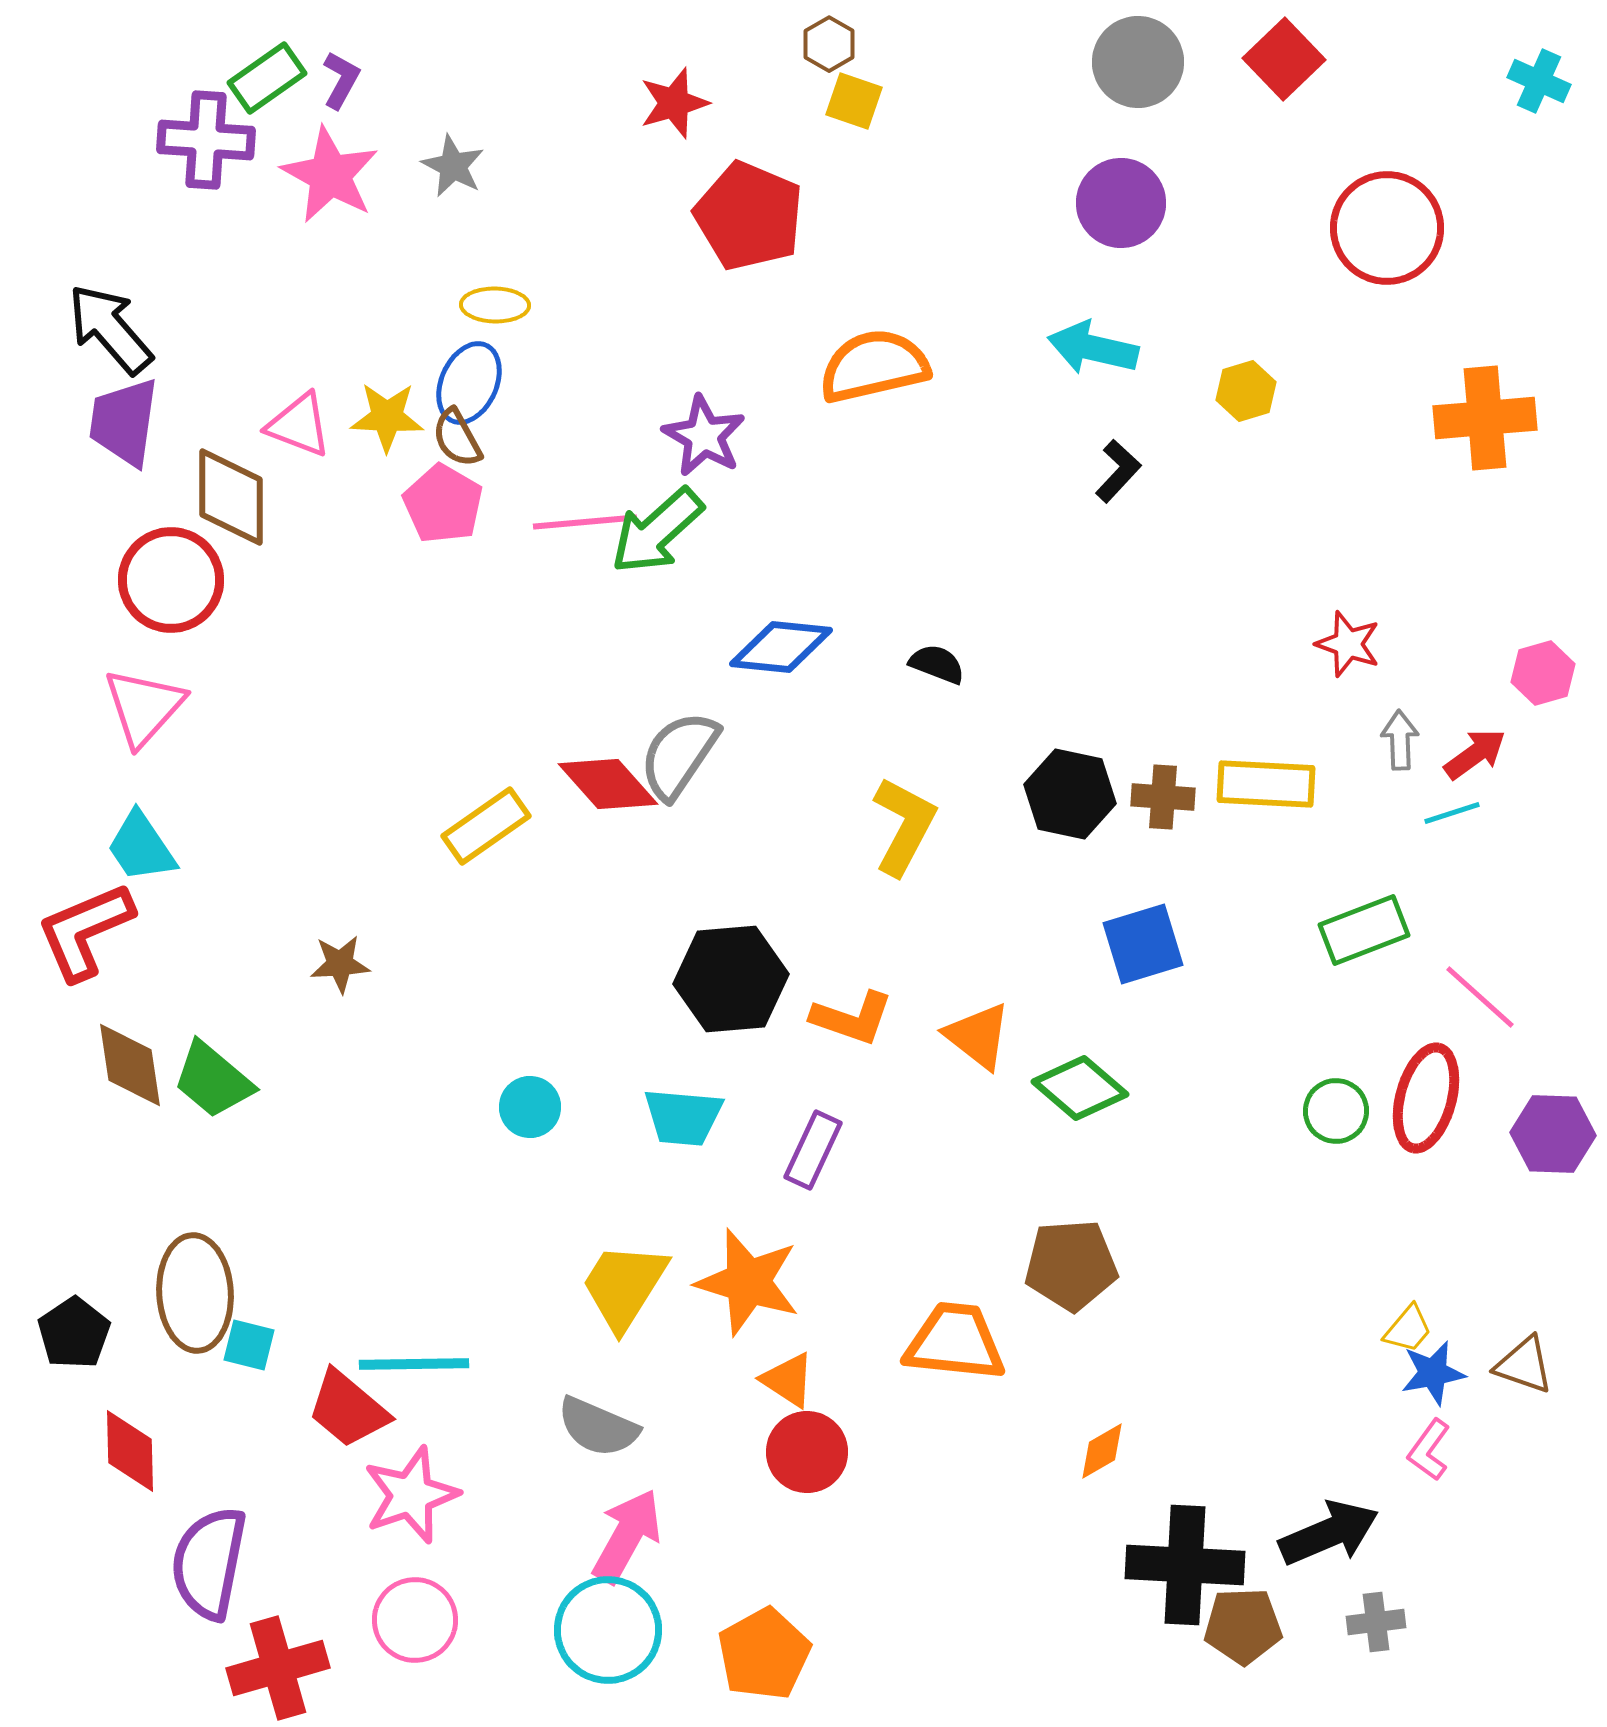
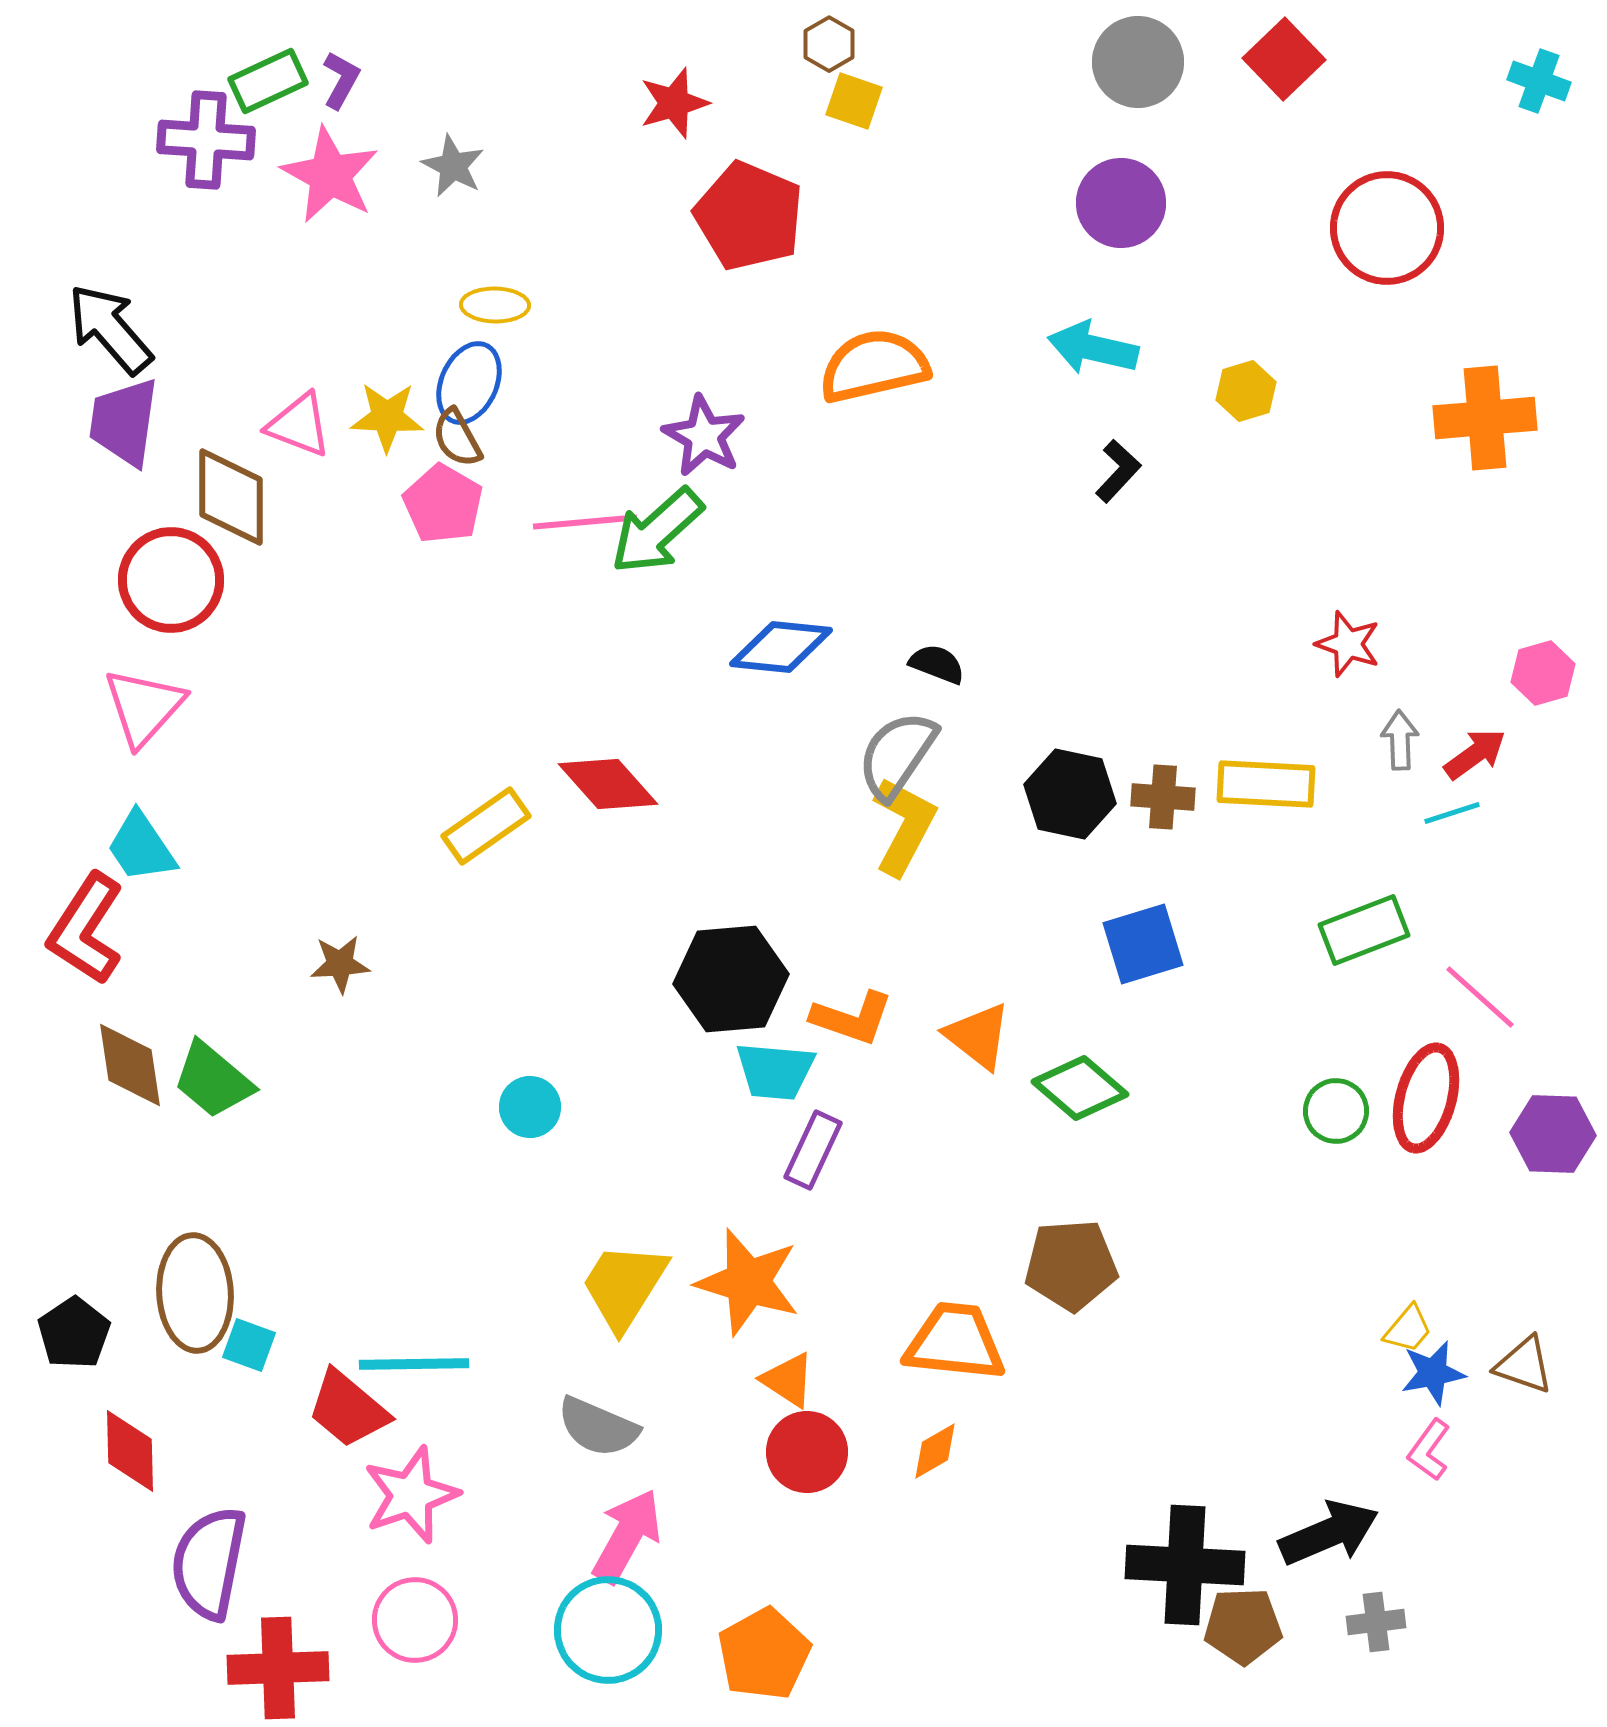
green rectangle at (267, 78): moved 1 px right, 3 px down; rotated 10 degrees clockwise
cyan cross at (1539, 81): rotated 4 degrees counterclockwise
gray semicircle at (679, 755): moved 218 px right
red L-shape at (85, 931): moved 1 px right, 2 px up; rotated 34 degrees counterclockwise
cyan trapezoid at (683, 1117): moved 92 px right, 46 px up
cyan square at (249, 1345): rotated 6 degrees clockwise
orange diamond at (1102, 1451): moved 167 px left
red cross at (278, 1668): rotated 14 degrees clockwise
